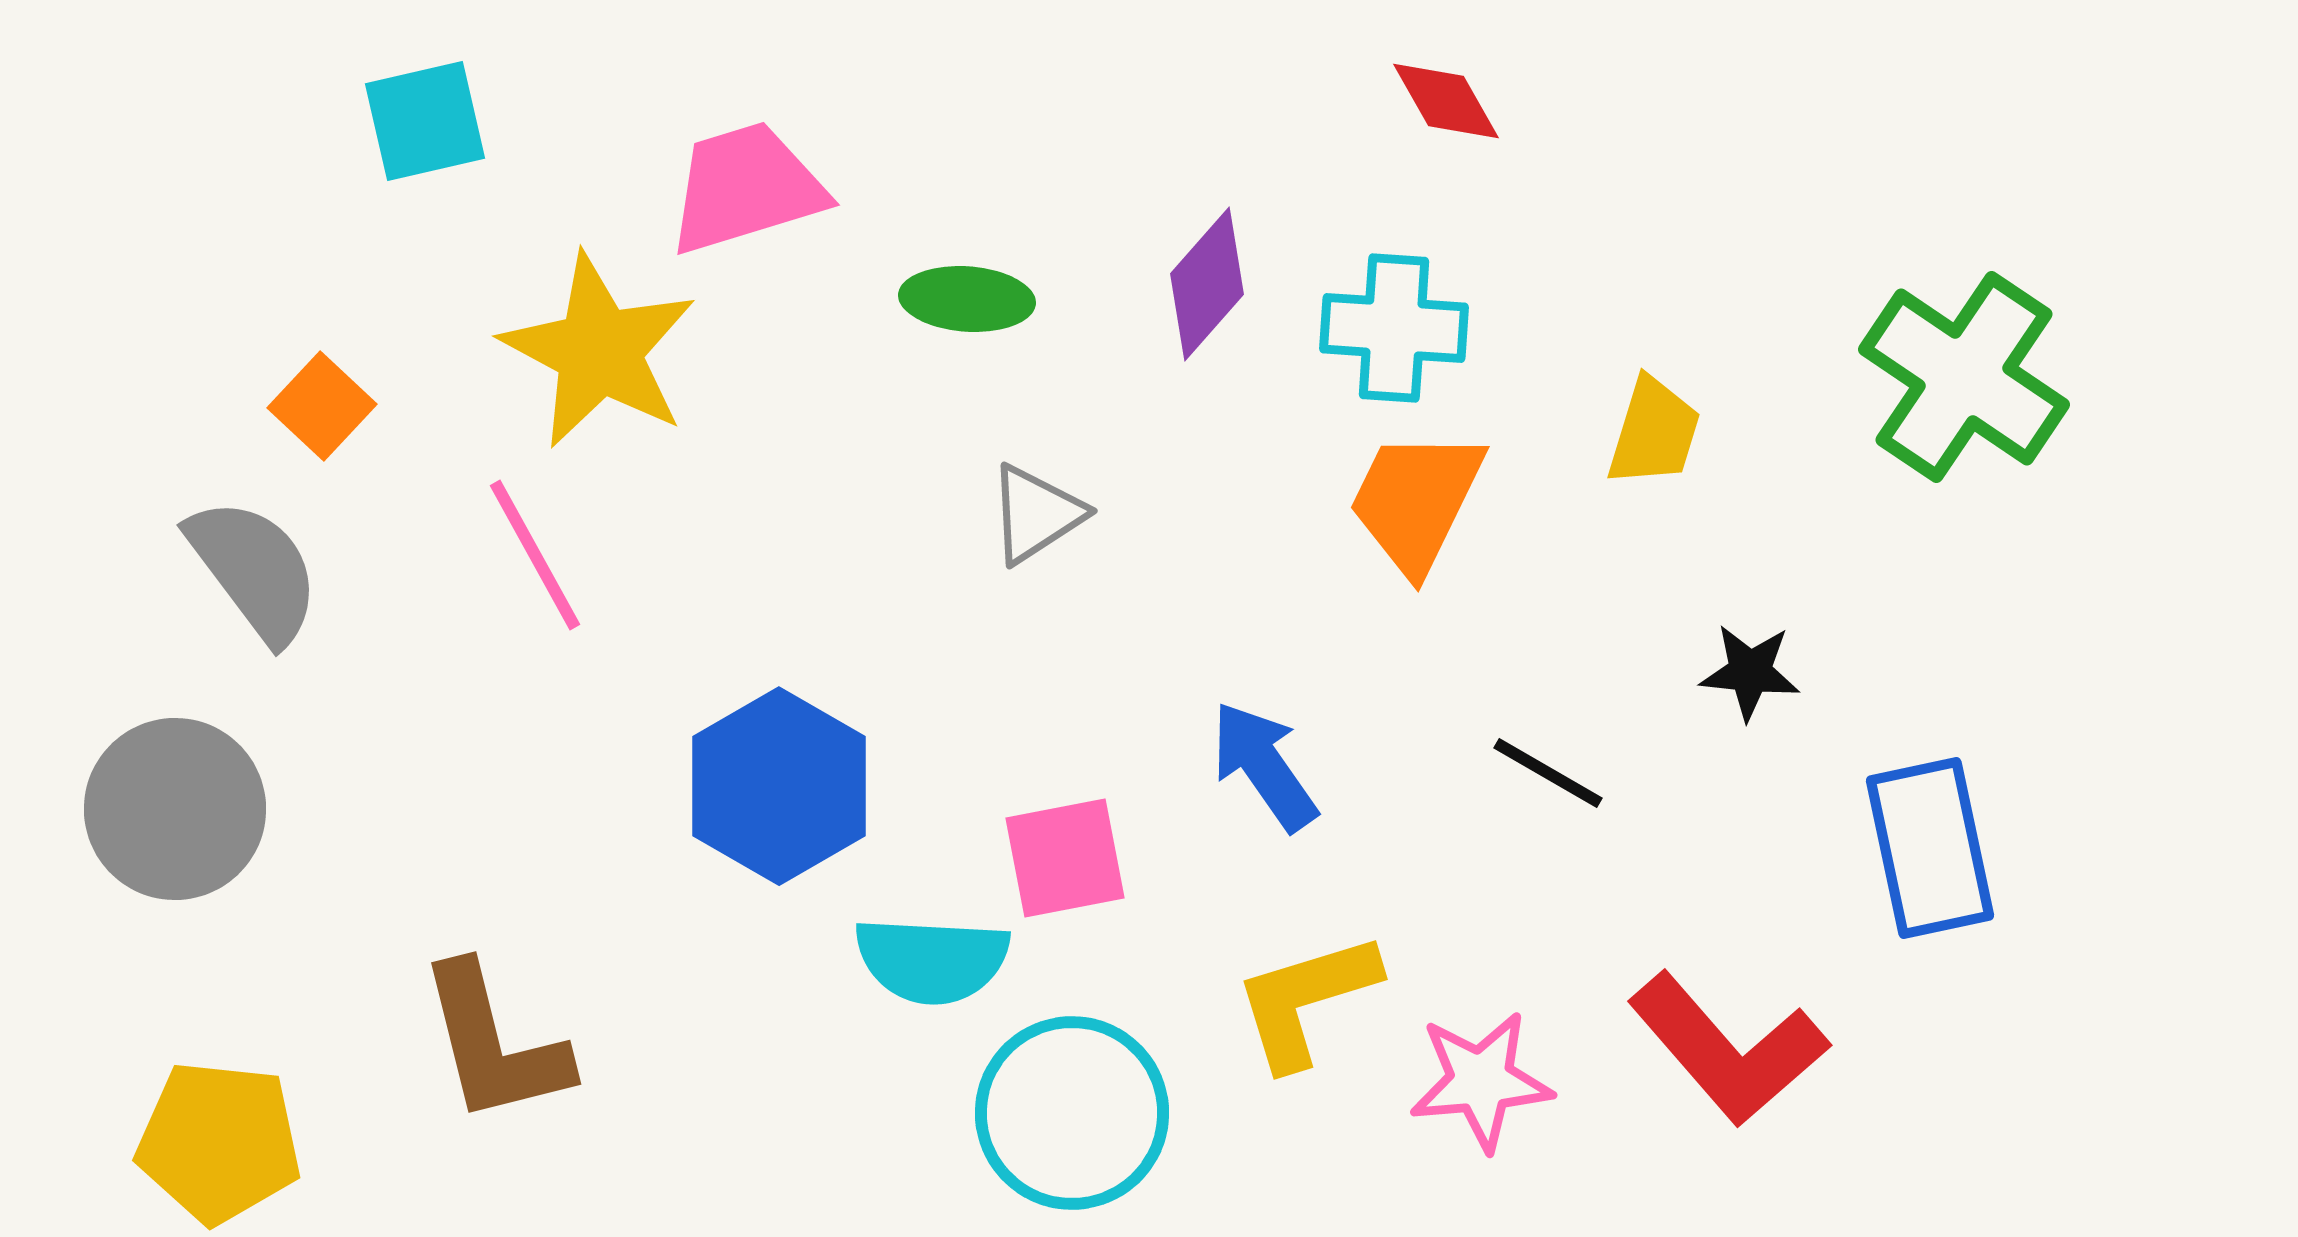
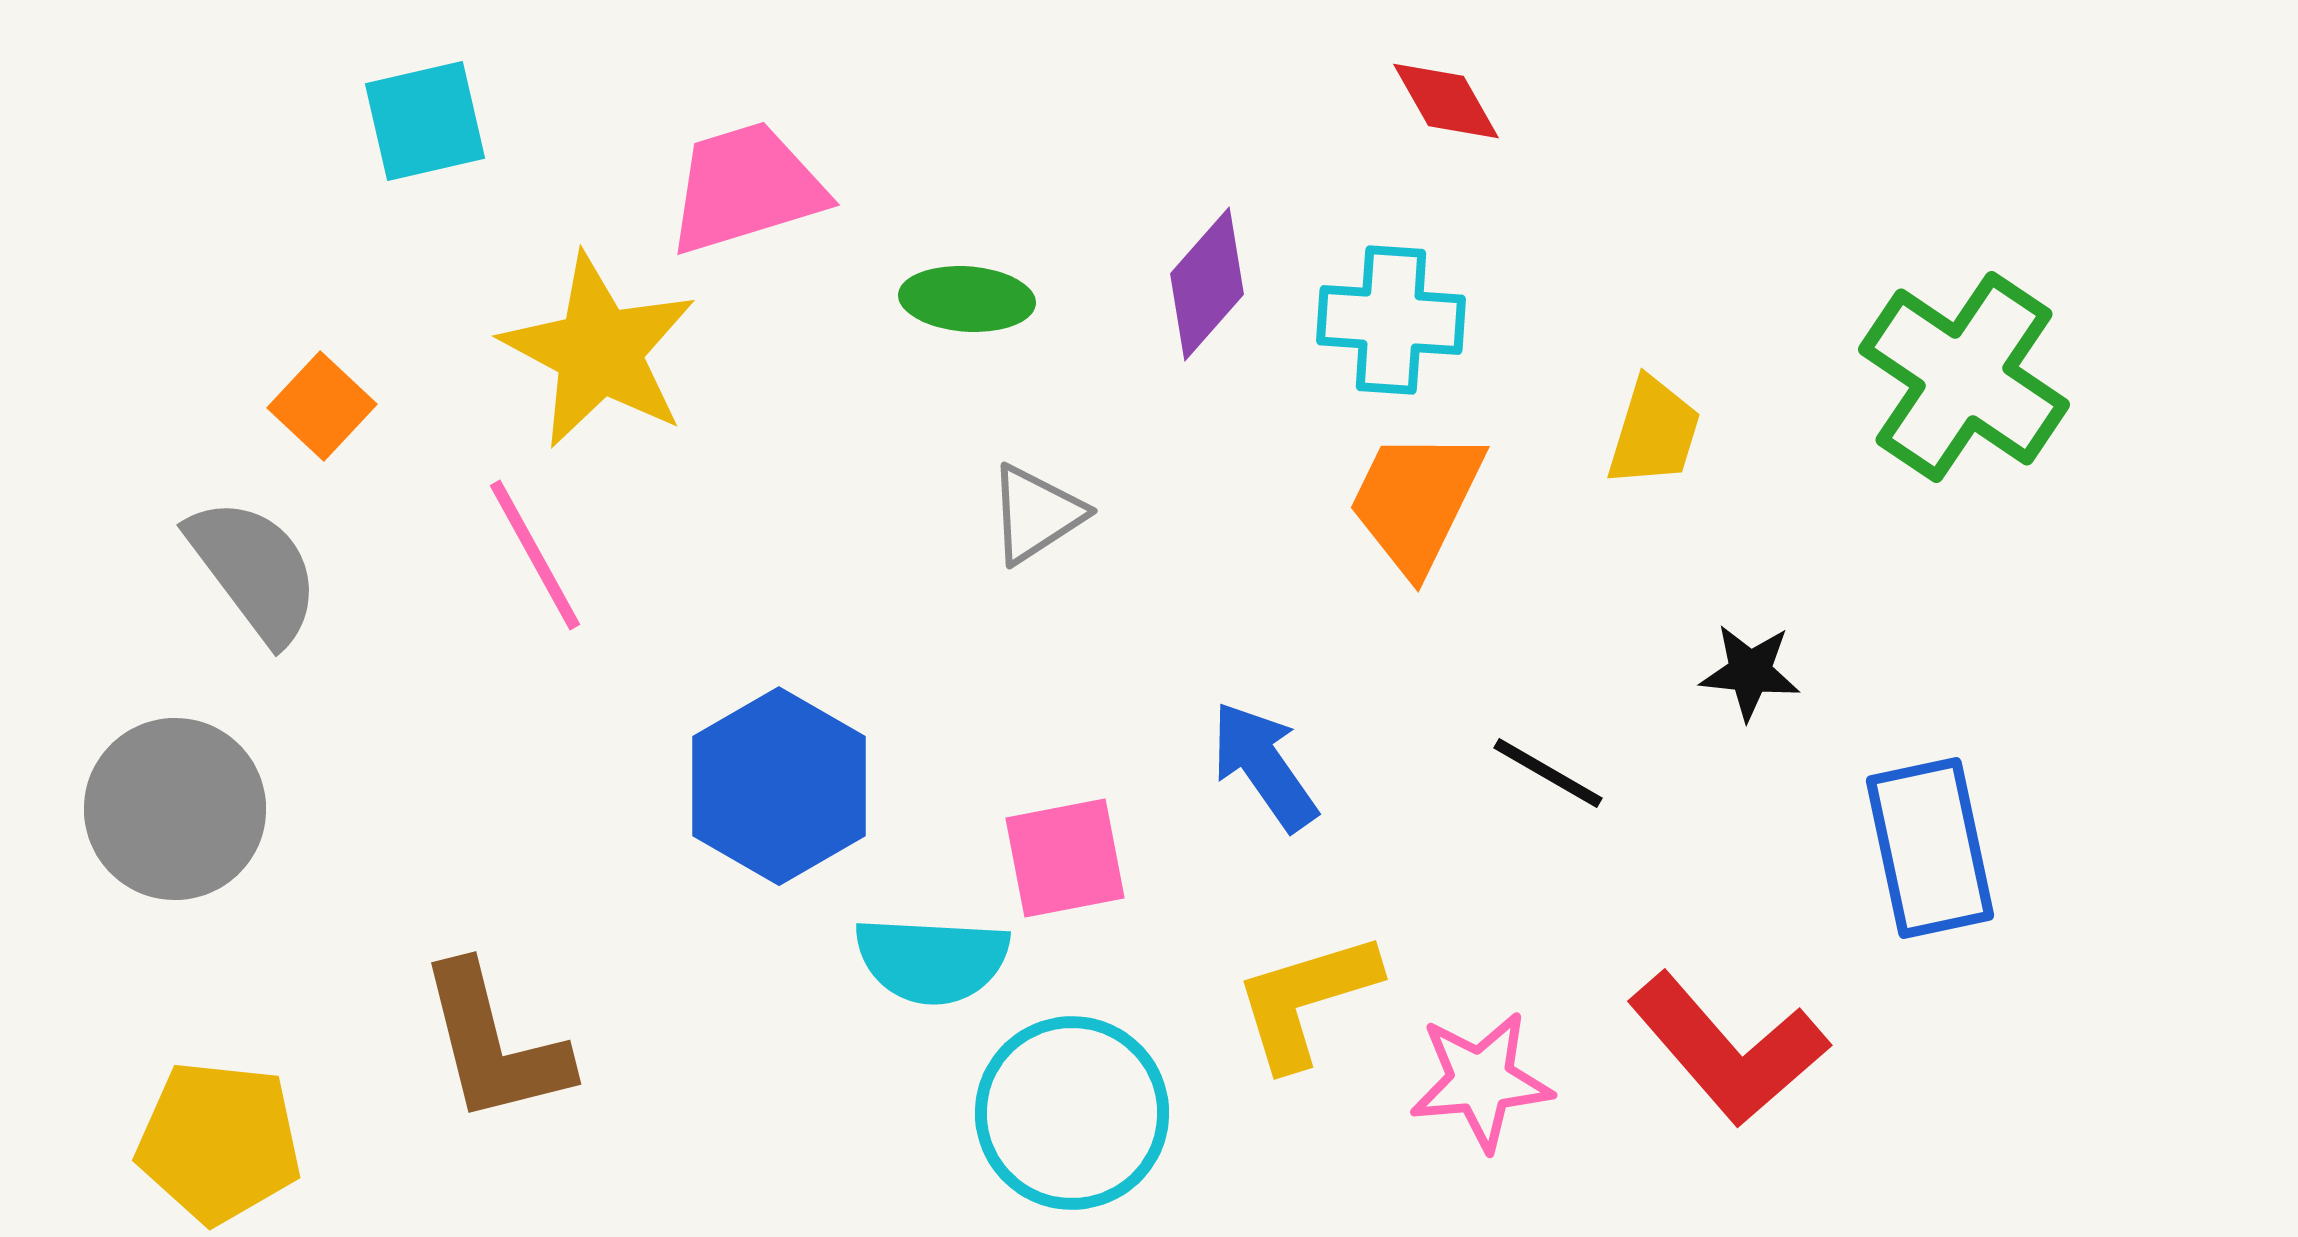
cyan cross: moved 3 px left, 8 px up
